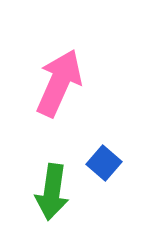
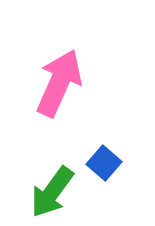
green arrow: rotated 28 degrees clockwise
